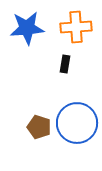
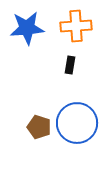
orange cross: moved 1 px up
black rectangle: moved 5 px right, 1 px down
